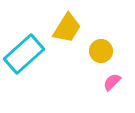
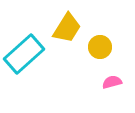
yellow circle: moved 1 px left, 4 px up
pink semicircle: rotated 30 degrees clockwise
